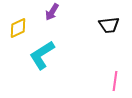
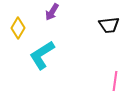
yellow diamond: rotated 35 degrees counterclockwise
